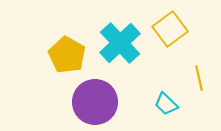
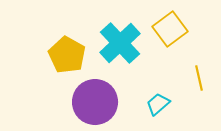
cyan trapezoid: moved 8 px left; rotated 95 degrees clockwise
